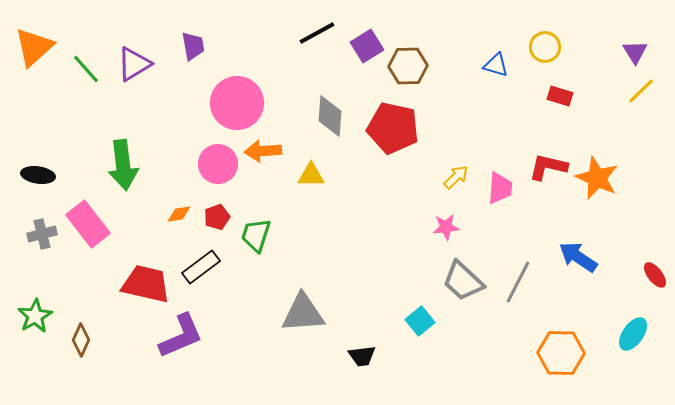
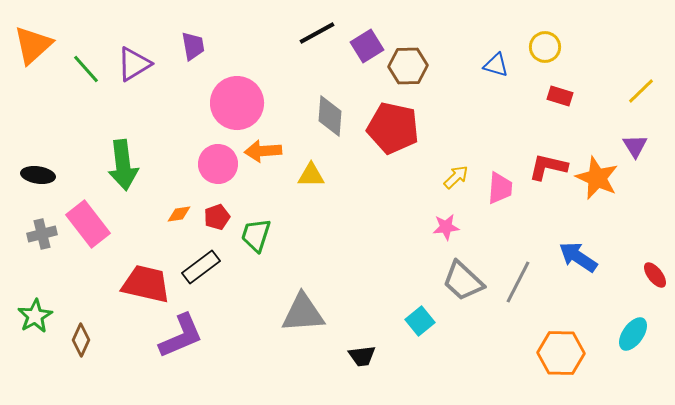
orange triangle at (34, 47): moved 1 px left, 2 px up
purple triangle at (635, 52): moved 94 px down
